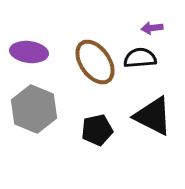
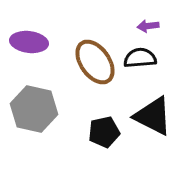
purple arrow: moved 4 px left, 2 px up
purple ellipse: moved 10 px up
gray hexagon: rotated 9 degrees counterclockwise
black pentagon: moved 7 px right, 2 px down
